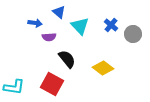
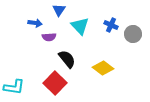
blue triangle: moved 2 px up; rotated 24 degrees clockwise
blue cross: rotated 16 degrees counterclockwise
red square: moved 3 px right, 1 px up; rotated 15 degrees clockwise
